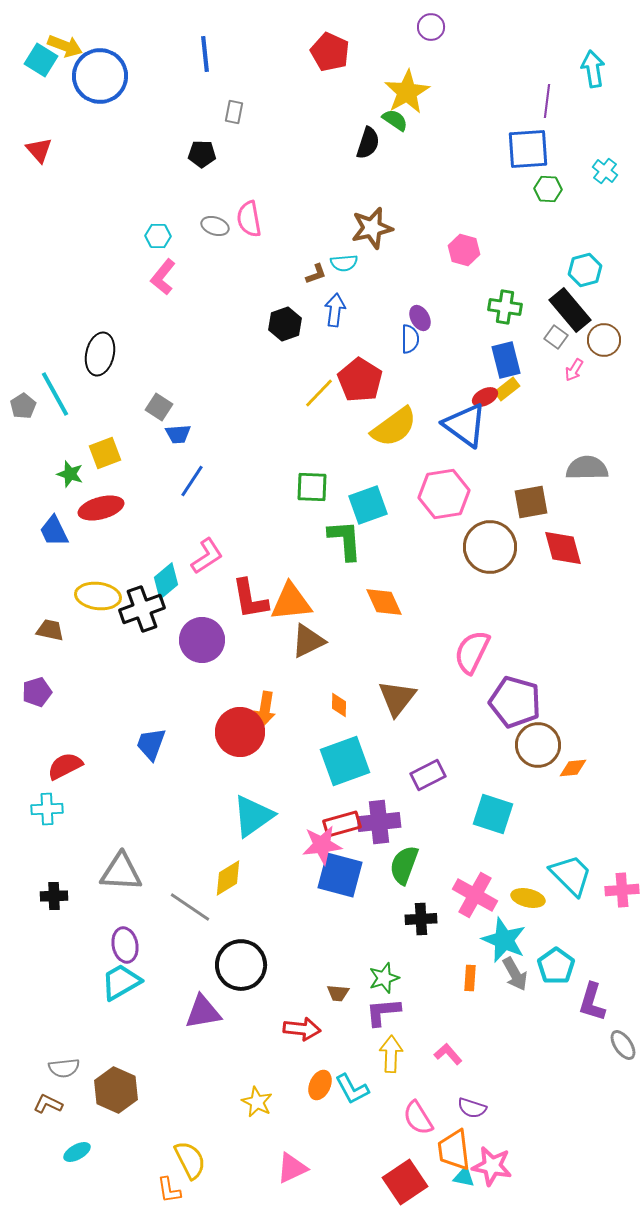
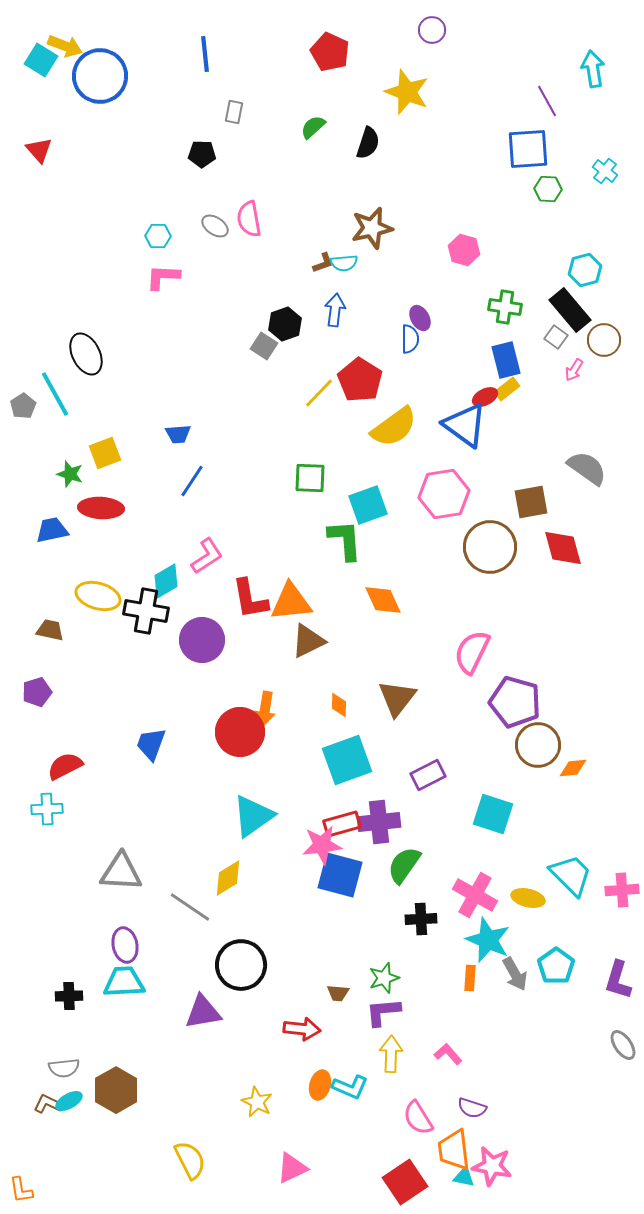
purple circle at (431, 27): moved 1 px right, 3 px down
yellow star at (407, 92): rotated 21 degrees counterclockwise
purple line at (547, 101): rotated 36 degrees counterclockwise
green semicircle at (395, 120): moved 82 px left, 7 px down; rotated 76 degrees counterclockwise
gray ellipse at (215, 226): rotated 16 degrees clockwise
brown L-shape at (316, 274): moved 7 px right, 11 px up
pink L-shape at (163, 277): rotated 54 degrees clockwise
black ellipse at (100, 354): moved 14 px left; rotated 39 degrees counterclockwise
gray square at (159, 407): moved 105 px right, 61 px up
gray semicircle at (587, 468): rotated 36 degrees clockwise
green square at (312, 487): moved 2 px left, 9 px up
red ellipse at (101, 508): rotated 18 degrees clockwise
blue trapezoid at (54, 531): moved 2 px left, 1 px up; rotated 104 degrees clockwise
cyan diamond at (166, 581): rotated 9 degrees clockwise
yellow ellipse at (98, 596): rotated 9 degrees clockwise
orange diamond at (384, 602): moved 1 px left, 2 px up
black cross at (142, 609): moved 4 px right, 2 px down; rotated 30 degrees clockwise
cyan square at (345, 761): moved 2 px right, 1 px up
green semicircle at (404, 865): rotated 15 degrees clockwise
black cross at (54, 896): moved 15 px right, 100 px down
cyan star at (504, 940): moved 16 px left
cyan trapezoid at (121, 982): moved 3 px right; rotated 27 degrees clockwise
purple L-shape at (592, 1002): moved 26 px right, 22 px up
orange ellipse at (320, 1085): rotated 8 degrees counterclockwise
cyan L-shape at (352, 1089): moved 2 px left, 2 px up; rotated 39 degrees counterclockwise
brown hexagon at (116, 1090): rotated 6 degrees clockwise
cyan ellipse at (77, 1152): moved 8 px left, 51 px up
orange L-shape at (169, 1190): moved 148 px left
